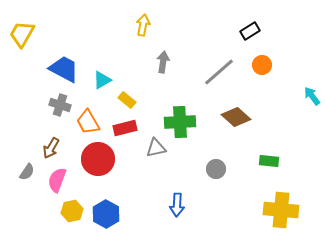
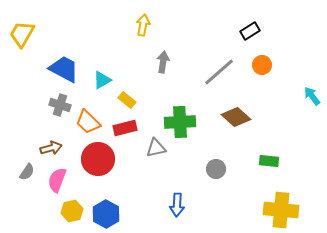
orange trapezoid: rotated 16 degrees counterclockwise
brown arrow: rotated 135 degrees counterclockwise
